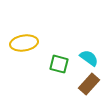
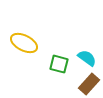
yellow ellipse: rotated 36 degrees clockwise
cyan semicircle: moved 2 px left
